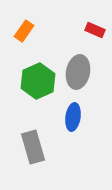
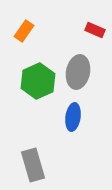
gray rectangle: moved 18 px down
